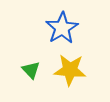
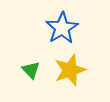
yellow star: rotated 24 degrees counterclockwise
